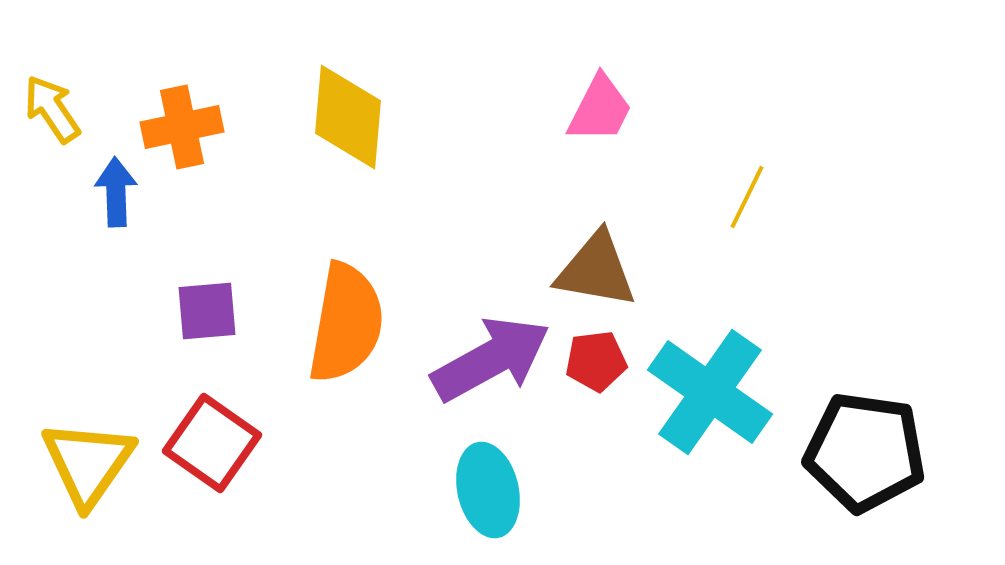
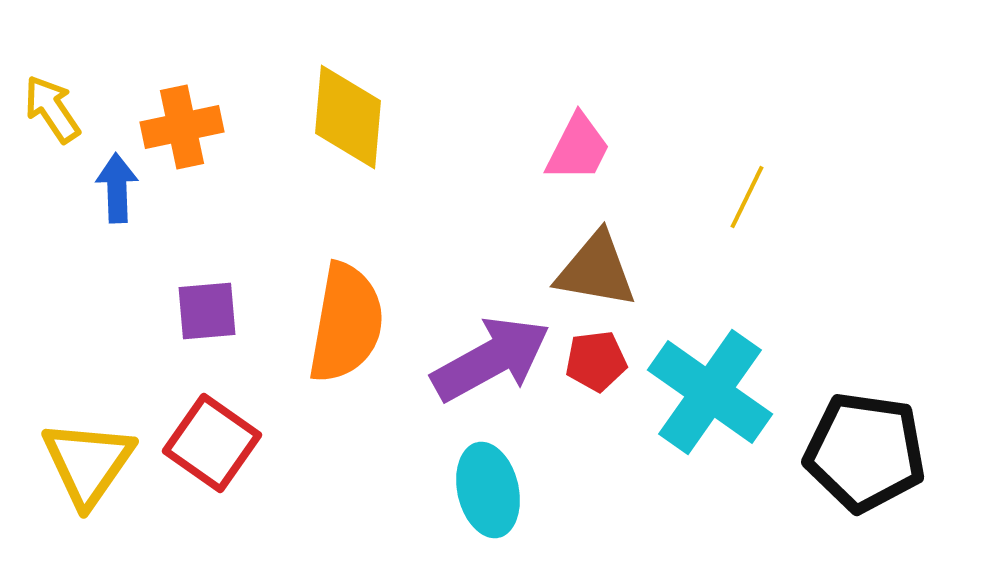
pink trapezoid: moved 22 px left, 39 px down
blue arrow: moved 1 px right, 4 px up
